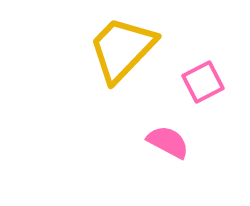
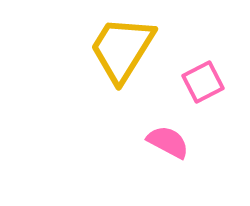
yellow trapezoid: rotated 12 degrees counterclockwise
